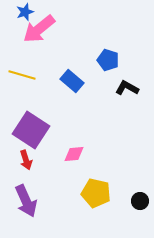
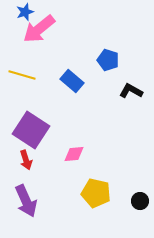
black L-shape: moved 4 px right, 3 px down
